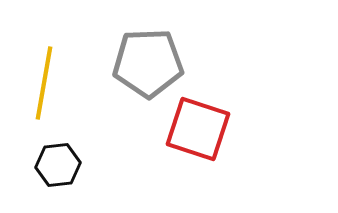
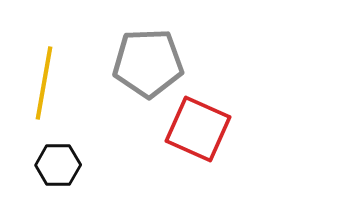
red square: rotated 6 degrees clockwise
black hexagon: rotated 6 degrees clockwise
